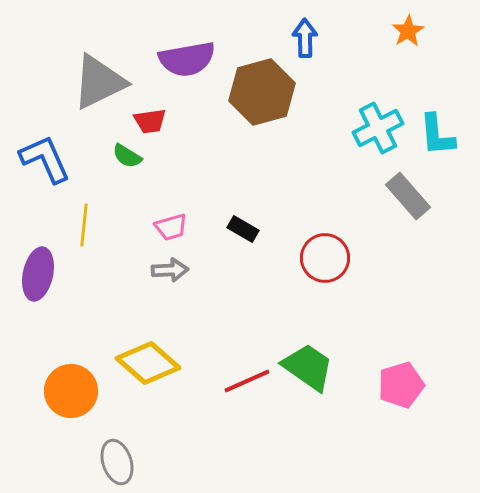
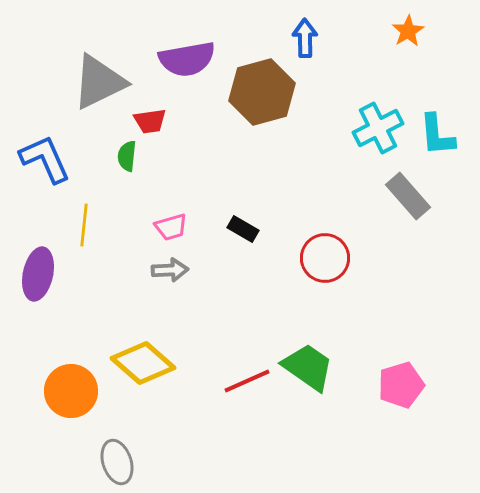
green semicircle: rotated 64 degrees clockwise
yellow diamond: moved 5 px left
